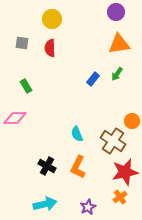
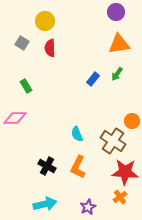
yellow circle: moved 7 px left, 2 px down
gray square: rotated 24 degrees clockwise
red star: rotated 16 degrees clockwise
